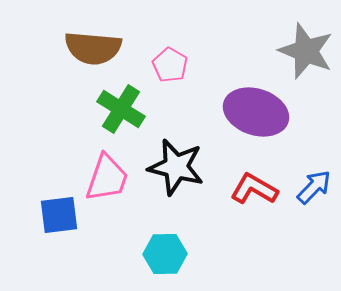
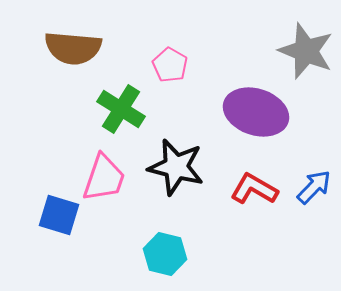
brown semicircle: moved 20 px left
pink trapezoid: moved 3 px left
blue square: rotated 24 degrees clockwise
cyan hexagon: rotated 15 degrees clockwise
